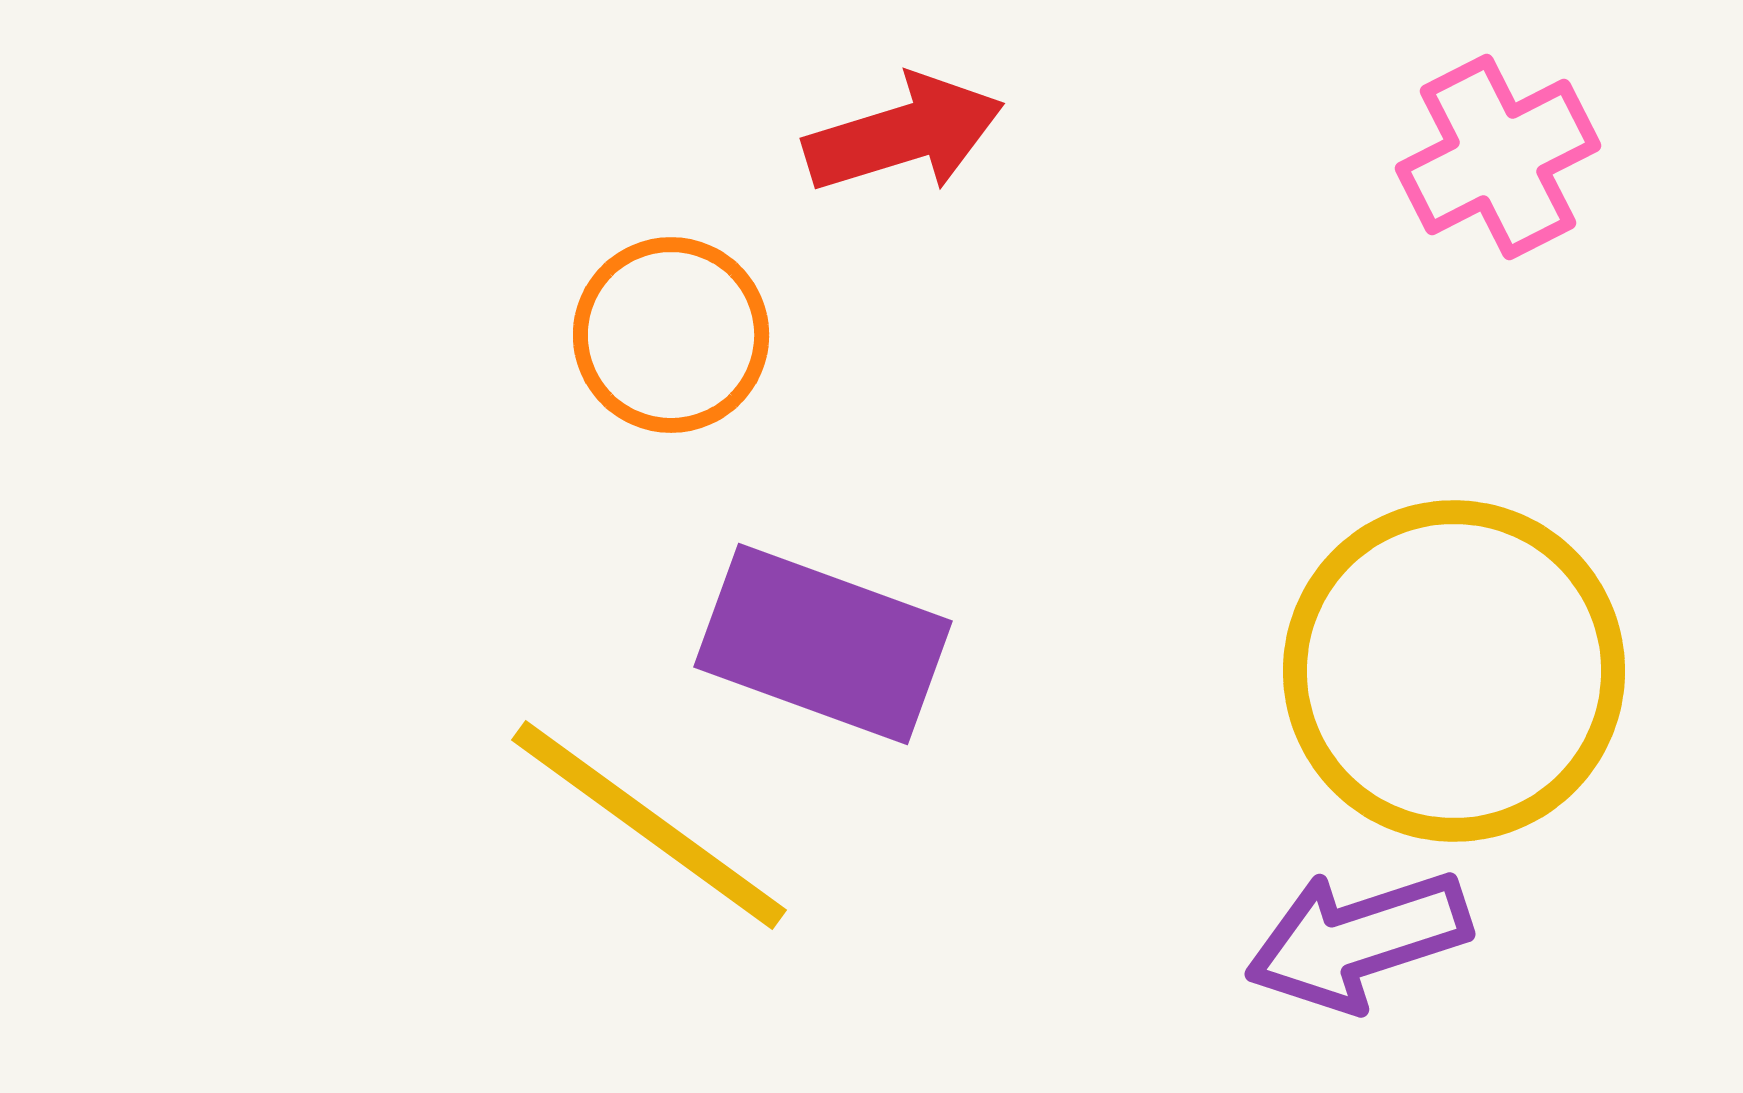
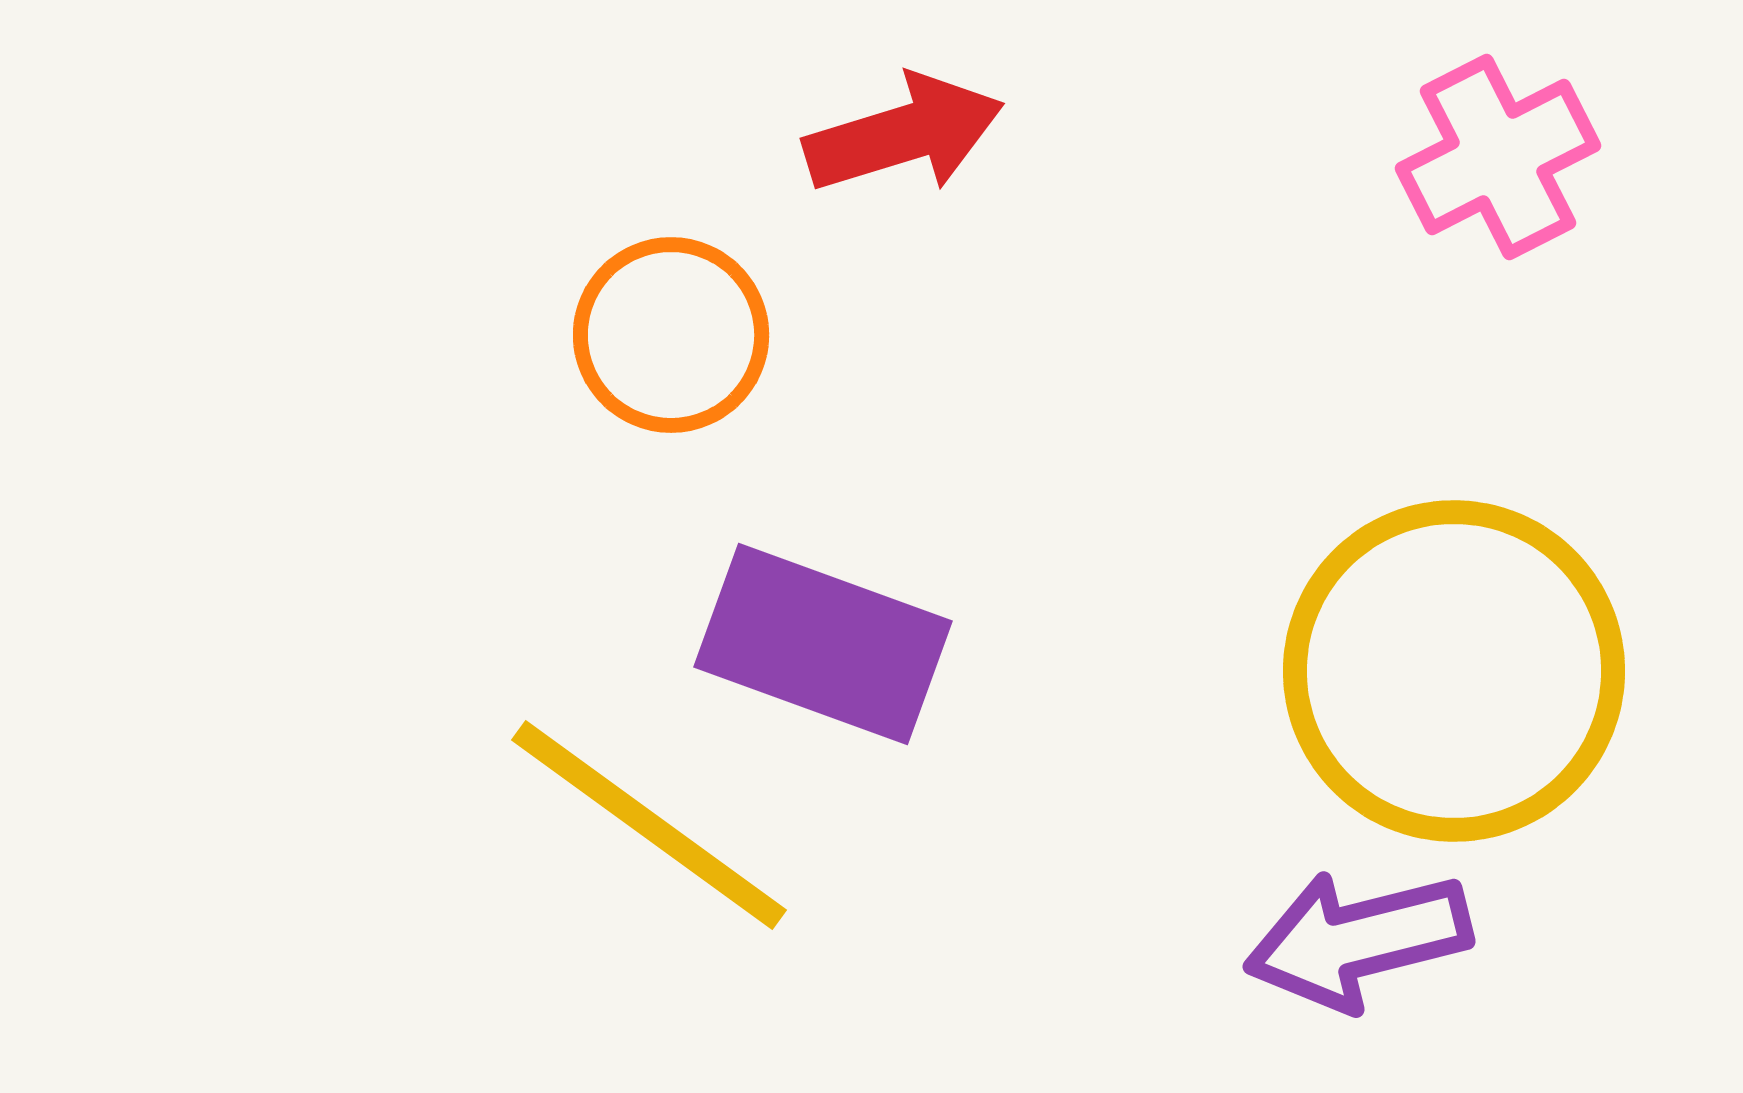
purple arrow: rotated 4 degrees clockwise
